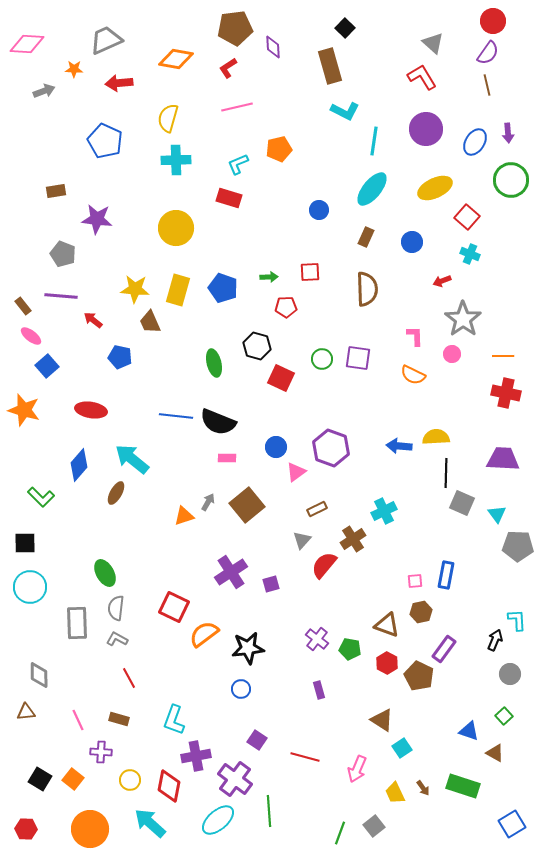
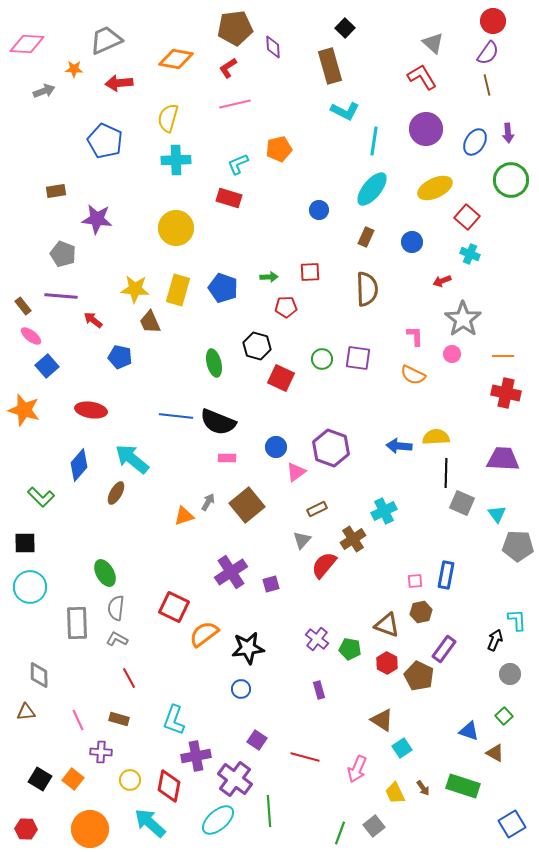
pink line at (237, 107): moved 2 px left, 3 px up
